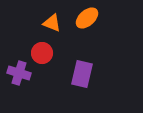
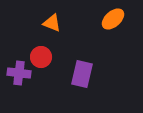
orange ellipse: moved 26 px right, 1 px down
red circle: moved 1 px left, 4 px down
purple cross: rotated 10 degrees counterclockwise
